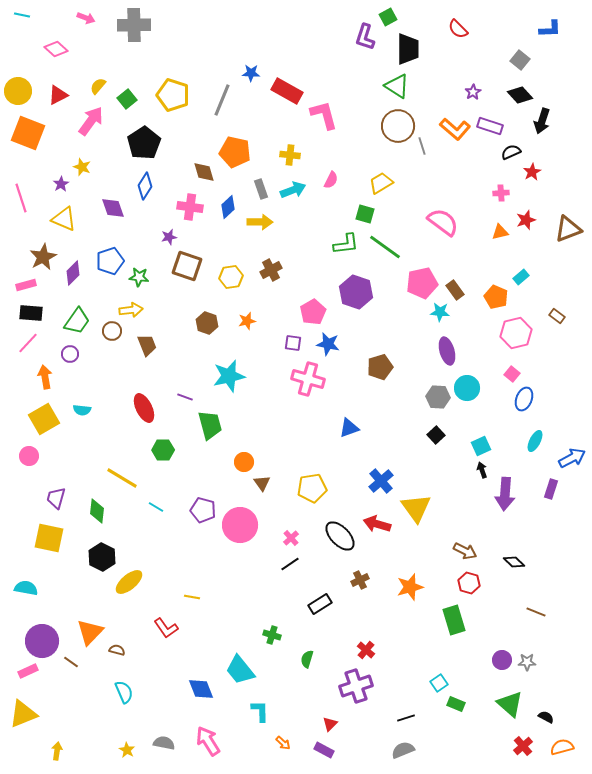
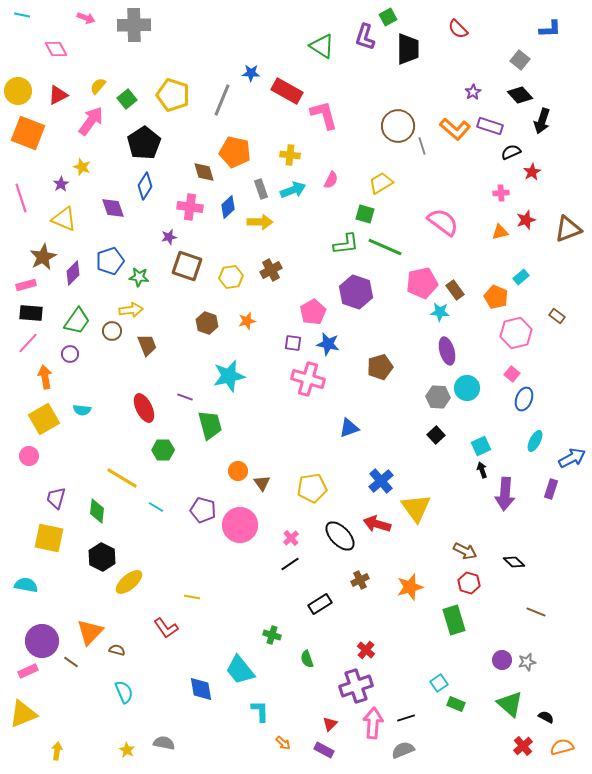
pink diamond at (56, 49): rotated 20 degrees clockwise
green triangle at (397, 86): moved 75 px left, 40 px up
green line at (385, 247): rotated 12 degrees counterclockwise
orange circle at (244, 462): moved 6 px left, 9 px down
cyan semicircle at (26, 588): moved 3 px up
green semicircle at (307, 659): rotated 36 degrees counterclockwise
gray star at (527, 662): rotated 12 degrees counterclockwise
blue diamond at (201, 689): rotated 12 degrees clockwise
pink arrow at (208, 741): moved 165 px right, 18 px up; rotated 36 degrees clockwise
